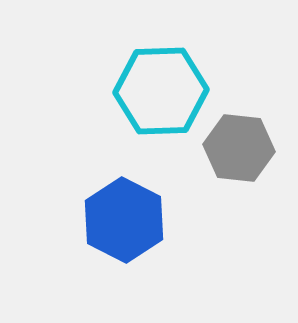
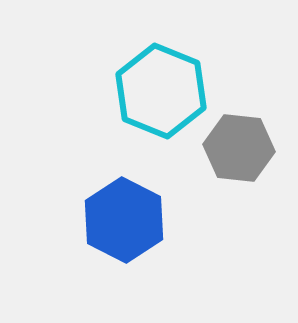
cyan hexagon: rotated 24 degrees clockwise
